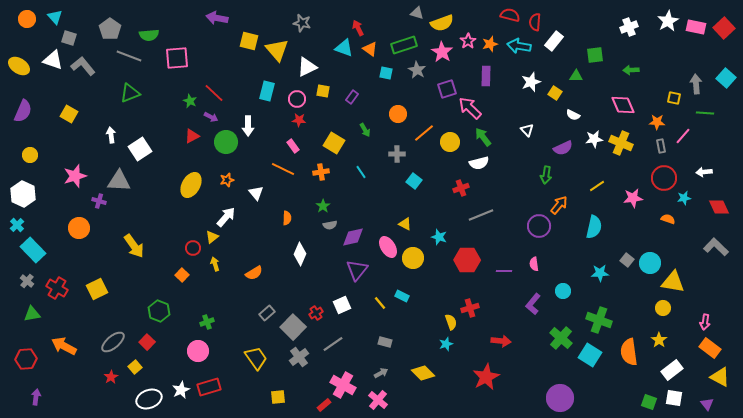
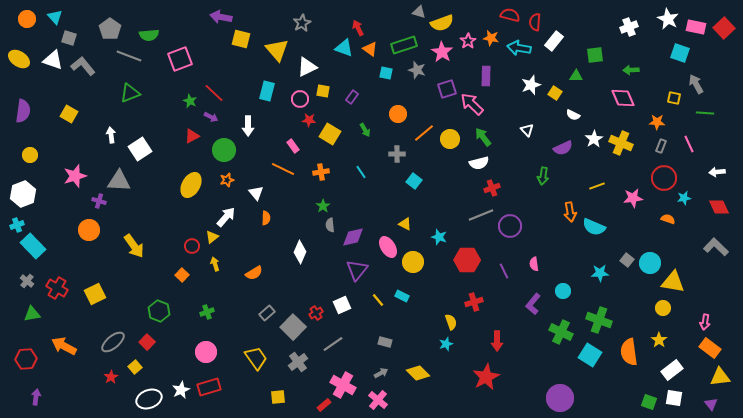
gray triangle at (417, 13): moved 2 px right, 1 px up
purple arrow at (217, 18): moved 4 px right, 1 px up
white star at (668, 21): moved 2 px up; rotated 15 degrees counterclockwise
gray star at (302, 23): rotated 30 degrees clockwise
yellow square at (249, 41): moved 8 px left, 2 px up
orange star at (490, 44): moved 1 px right, 6 px up; rotated 28 degrees clockwise
cyan arrow at (519, 46): moved 2 px down
pink square at (177, 58): moved 3 px right, 1 px down; rotated 15 degrees counterclockwise
yellow ellipse at (19, 66): moved 7 px up
gray star at (417, 70): rotated 12 degrees counterclockwise
cyan square at (726, 78): moved 46 px left, 25 px up; rotated 24 degrees counterclockwise
white star at (531, 82): moved 3 px down
gray arrow at (696, 84): rotated 24 degrees counterclockwise
pink circle at (297, 99): moved 3 px right
pink diamond at (623, 105): moved 7 px up
pink arrow at (470, 108): moved 2 px right, 4 px up
purple semicircle at (23, 111): rotated 15 degrees counterclockwise
red star at (299, 120): moved 10 px right
pink line at (683, 136): moved 6 px right, 8 px down; rotated 66 degrees counterclockwise
white star at (594, 139): rotated 24 degrees counterclockwise
green circle at (226, 142): moved 2 px left, 8 px down
yellow circle at (450, 142): moved 3 px up
yellow square at (334, 143): moved 4 px left, 9 px up
gray rectangle at (661, 146): rotated 32 degrees clockwise
white arrow at (704, 172): moved 13 px right
green arrow at (546, 175): moved 3 px left, 1 px down
yellow line at (597, 186): rotated 14 degrees clockwise
red cross at (461, 188): moved 31 px right
white hexagon at (23, 194): rotated 15 degrees clockwise
orange arrow at (559, 205): moved 11 px right, 7 px down; rotated 132 degrees clockwise
orange semicircle at (287, 218): moved 21 px left
cyan cross at (17, 225): rotated 24 degrees clockwise
gray semicircle at (330, 225): rotated 96 degrees clockwise
purple circle at (539, 226): moved 29 px left
cyan semicircle at (594, 227): rotated 100 degrees clockwise
orange circle at (79, 228): moved 10 px right, 2 px down
red circle at (193, 248): moved 1 px left, 2 px up
cyan rectangle at (33, 250): moved 4 px up
white diamond at (300, 254): moved 2 px up
yellow circle at (413, 258): moved 4 px down
purple line at (504, 271): rotated 63 degrees clockwise
yellow square at (97, 289): moved 2 px left, 5 px down
yellow line at (380, 303): moved 2 px left, 3 px up
red cross at (470, 308): moved 4 px right, 6 px up
green cross at (207, 322): moved 10 px up
green cross at (561, 338): moved 6 px up; rotated 15 degrees counterclockwise
red arrow at (501, 341): moved 4 px left; rotated 84 degrees clockwise
pink circle at (198, 351): moved 8 px right, 1 px down
gray cross at (299, 357): moved 1 px left, 5 px down
yellow diamond at (423, 373): moved 5 px left
yellow triangle at (720, 377): rotated 35 degrees counterclockwise
purple triangle at (707, 404): moved 4 px right
